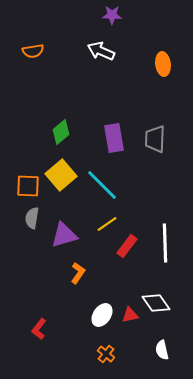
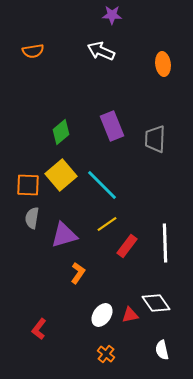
purple rectangle: moved 2 px left, 12 px up; rotated 12 degrees counterclockwise
orange square: moved 1 px up
